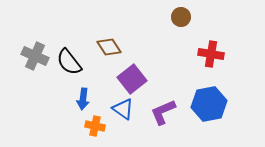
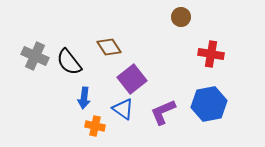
blue arrow: moved 1 px right, 1 px up
